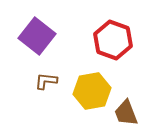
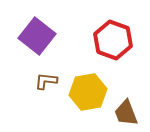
yellow hexagon: moved 4 px left, 1 px down
